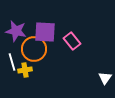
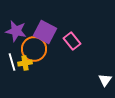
purple square: rotated 25 degrees clockwise
yellow cross: moved 7 px up
white triangle: moved 2 px down
